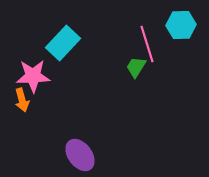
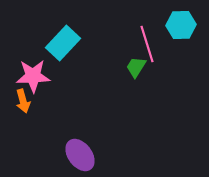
orange arrow: moved 1 px right, 1 px down
